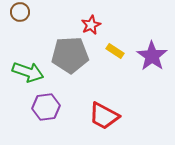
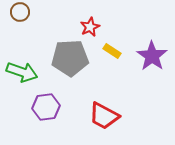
red star: moved 1 px left, 2 px down
yellow rectangle: moved 3 px left
gray pentagon: moved 3 px down
green arrow: moved 6 px left
